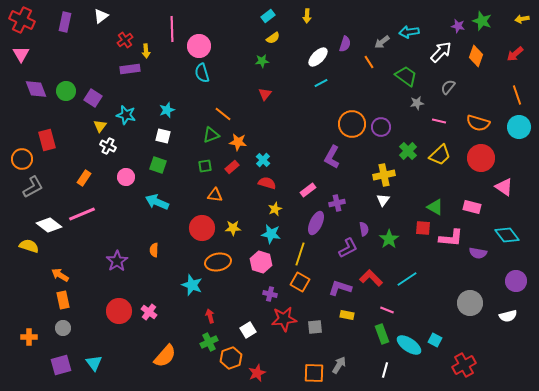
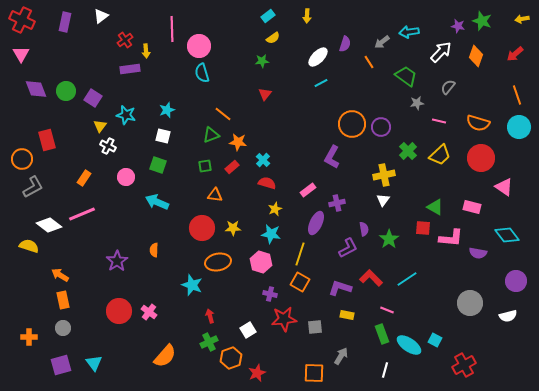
gray arrow at (339, 365): moved 2 px right, 9 px up
